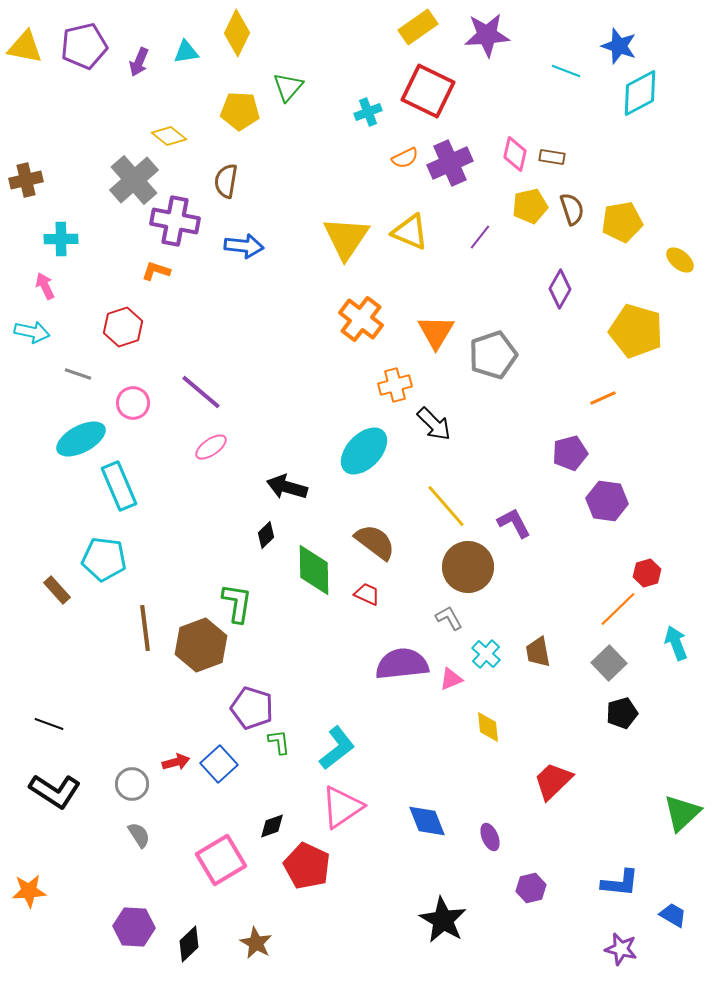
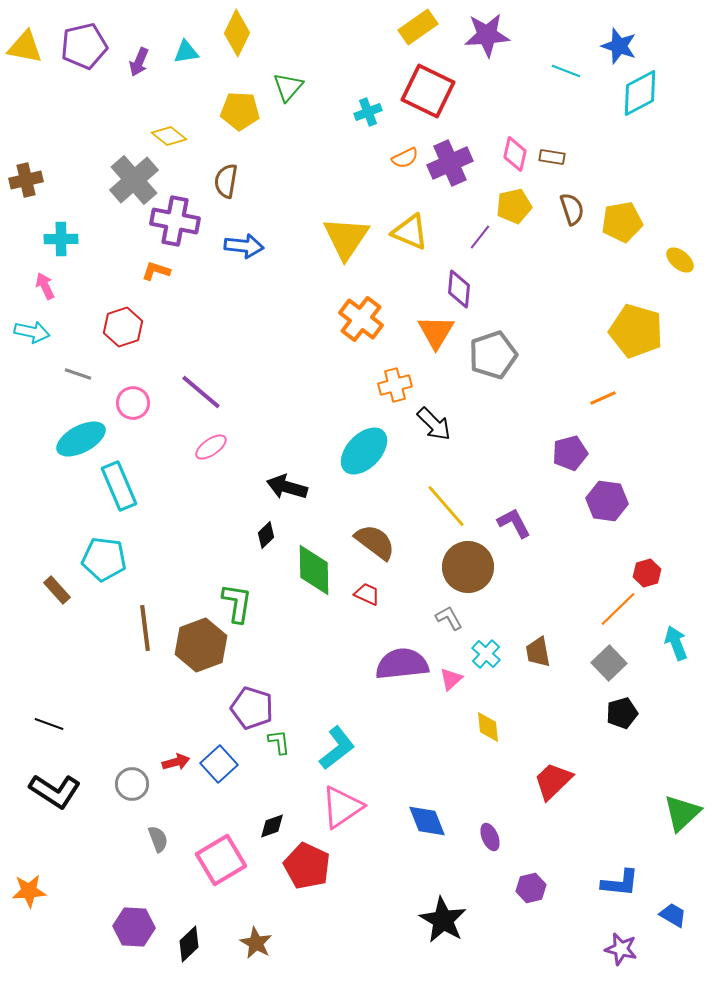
yellow pentagon at (530, 206): moved 16 px left
purple diamond at (560, 289): moved 101 px left; rotated 24 degrees counterclockwise
pink triangle at (451, 679): rotated 20 degrees counterclockwise
gray semicircle at (139, 835): moved 19 px right, 4 px down; rotated 12 degrees clockwise
